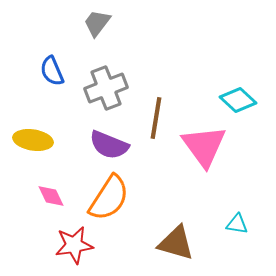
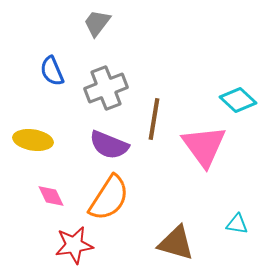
brown line: moved 2 px left, 1 px down
